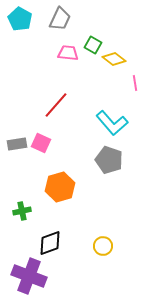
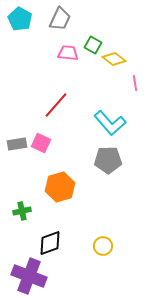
cyan L-shape: moved 2 px left
gray pentagon: moved 1 px left; rotated 20 degrees counterclockwise
